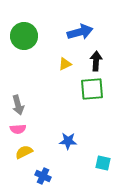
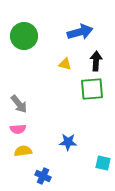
yellow triangle: rotated 40 degrees clockwise
gray arrow: moved 1 px right, 1 px up; rotated 24 degrees counterclockwise
blue star: moved 1 px down
yellow semicircle: moved 1 px left, 1 px up; rotated 18 degrees clockwise
